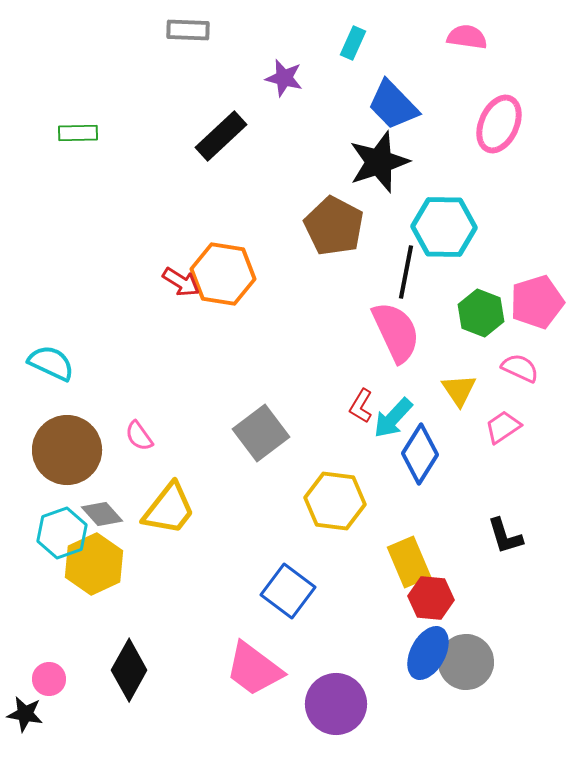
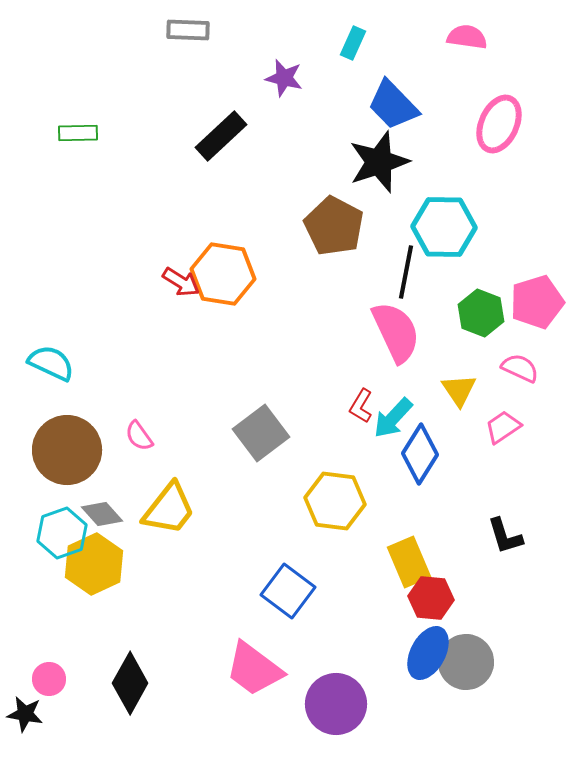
black diamond at (129, 670): moved 1 px right, 13 px down
